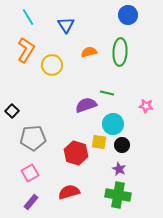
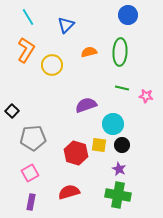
blue triangle: rotated 18 degrees clockwise
green line: moved 15 px right, 5 px up
pink star: moved 10 px up
yellow square: moved 3 px down
purple rectangle: rotated 28 degrees counterclockwise
